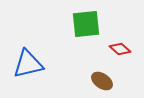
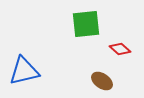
blue triangle: moved 4 px left, 7 px down
